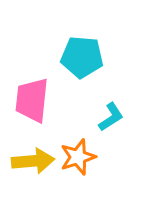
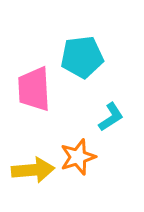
cyan pentagon: rotated 12 degrees counterclockwise
pink trapezoid: moved 2 px right, 11 px up; rotated 9 degrees counterclockwise
yellow arrow: moved 9 px down
